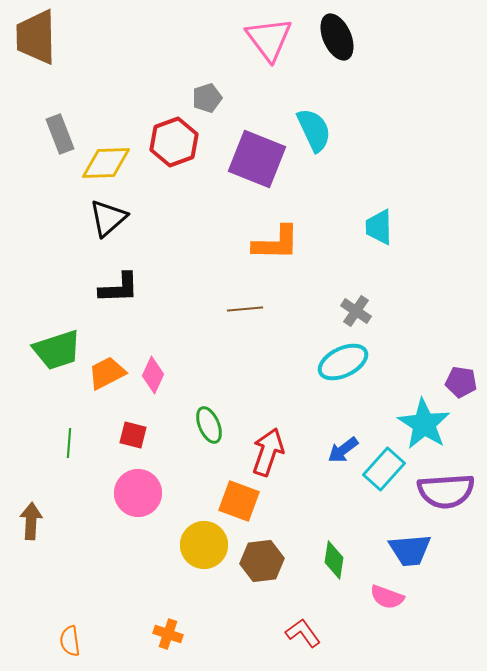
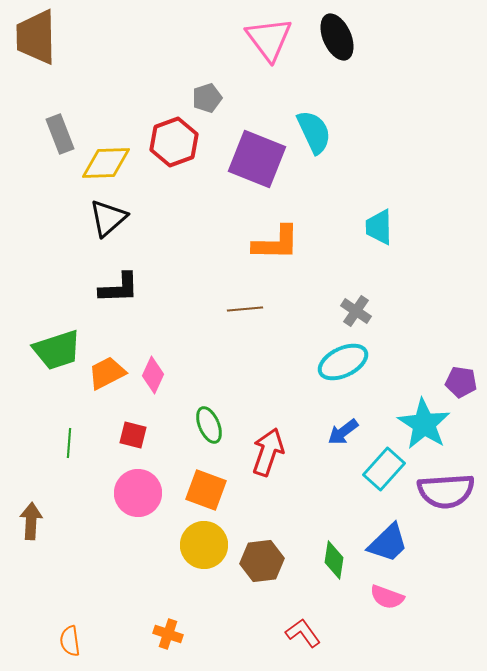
cyan semicircle: moved 2 px down
blue arrow: moved 18 px up
orange square: moved 33 px left, 11 px up
blue trapezoid: moved 22 px left, 7 px up; rotated 39 degrees counterclockwise
